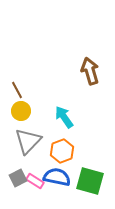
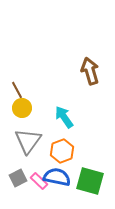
yellow circle: moved 1 px right, 3 px up
gray triangle: rotated 8 degrees counterclockwise
pink rectangle: moved 4 px right; rotated 12 degrees clockwise
